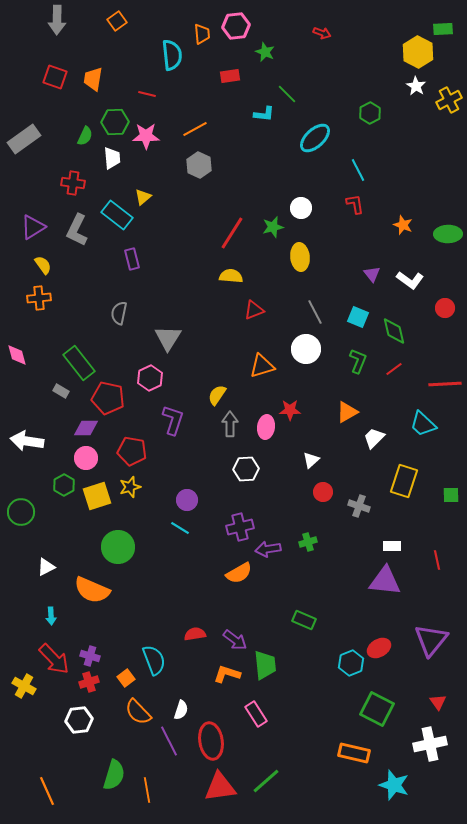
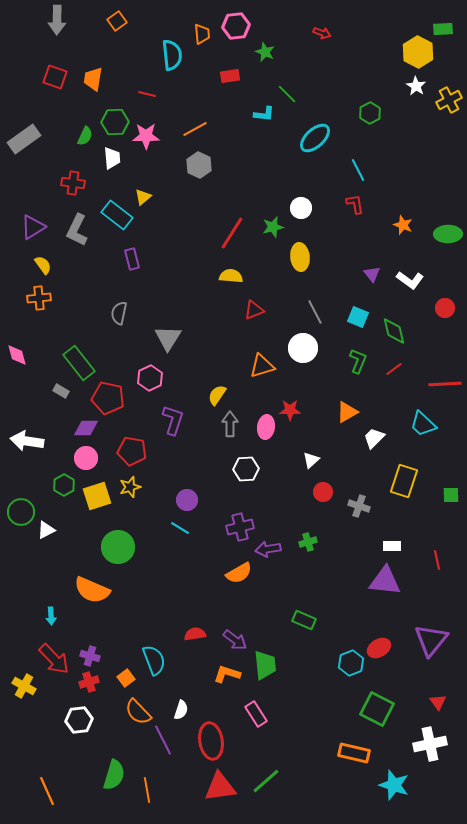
white circle at (306, 349): moved 3 px left, 1 px up
white triangle at (46, 567): moved 37 px up
purple line at (169, 741): moved 6 px left, 1 px up
